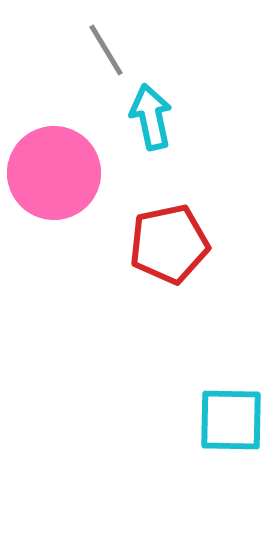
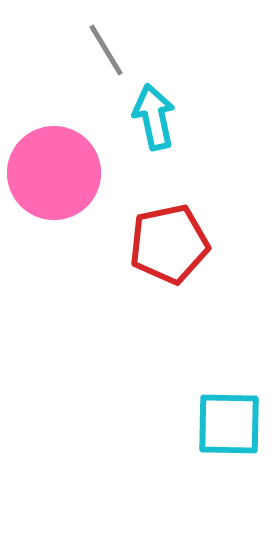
cyan arrow: moved 3 px right
cyan square: moved 2 px left, 4 px down
